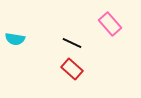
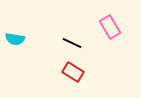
pink rectangle: moved 3 px down; rotated 10 degrees clockwise
red rectangle: moved 1 px right, 3 px down; rotated 10 degrees counterclockwise
